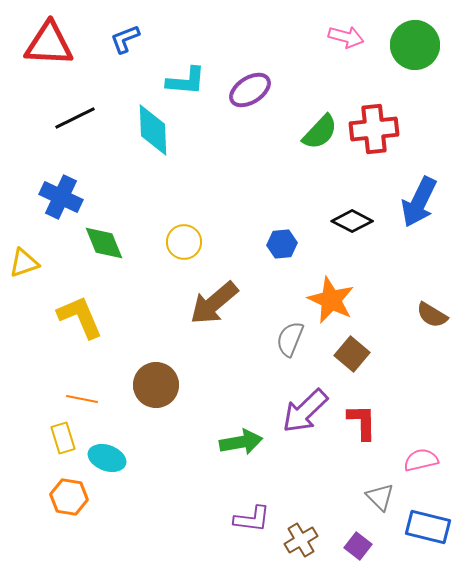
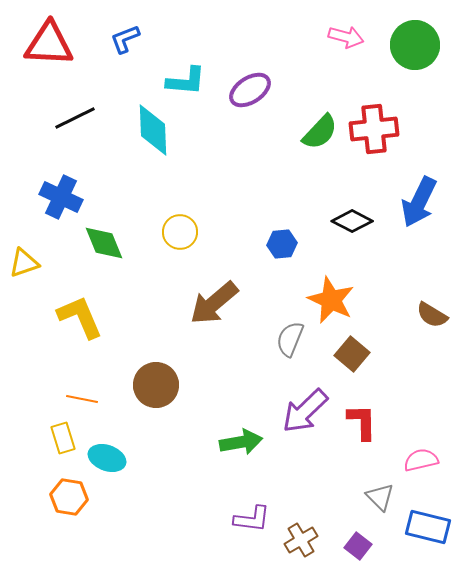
yellow circle: moved 4 px left, 10 px up
